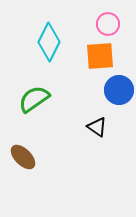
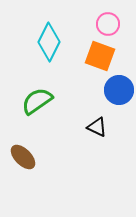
orange square: rotated 24 degrees clockwise
green semicircle: moved 3 px right, 2 px down
black triangle: rotated 10 degrees counterclockwise
